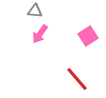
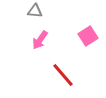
pink arrow: moved 6 px down
red line: moved 14 px left, 4 px up
